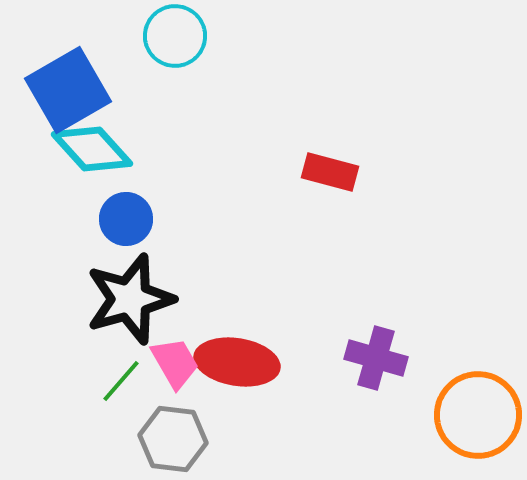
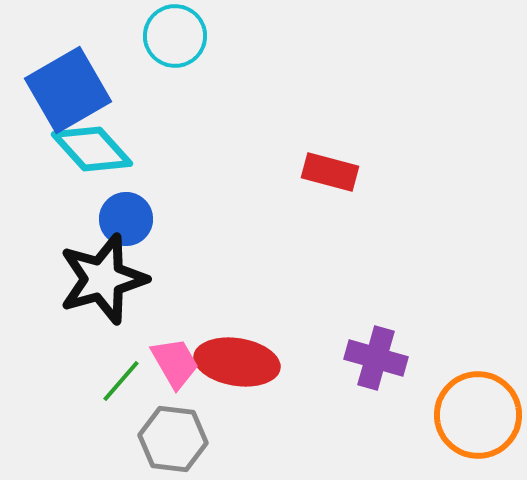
black star: moved 27 px left, 20 px up
